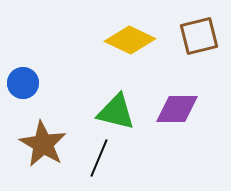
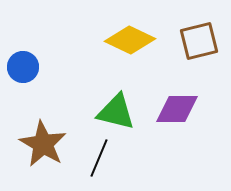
brown square: moved 5 px down
blue circle: moved 16 px up
